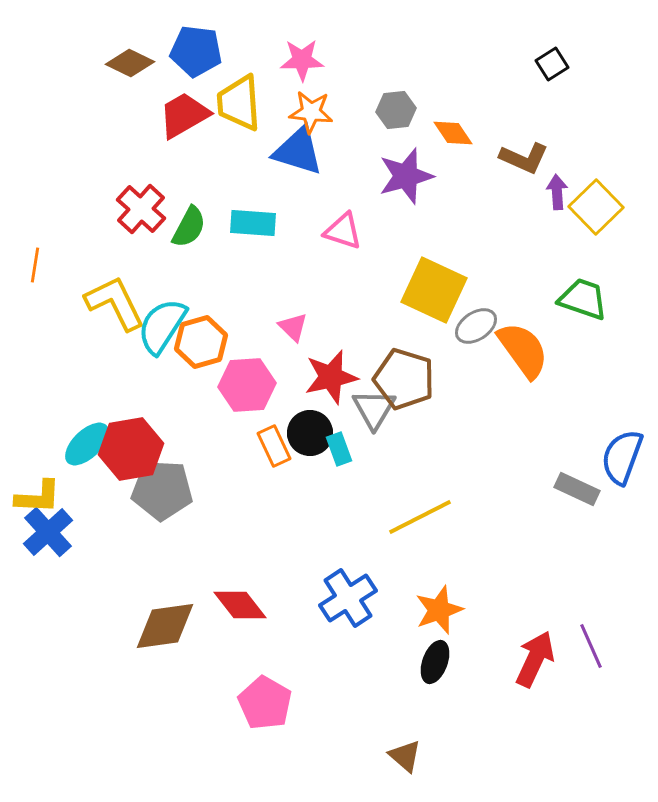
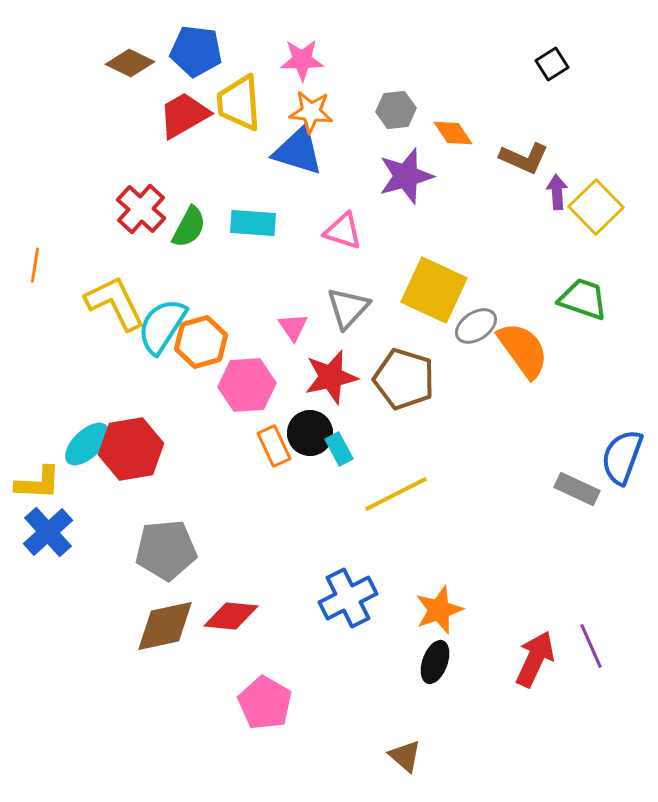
pink triangle at (293, 327): rotated 12 degrees clockwise
gray triangle at (374, 409): moved 26 px left, 101 px up; rotated 12 degrees clockwise
cyan rectangle at (339, 449): rotated 8 degrees counterclockwise
gray pentagon at (162, 490): moved 4 px right, 60 px down; rotated 8 degrees counterclockwise
yellow L-shape at (38, 497): moved 14 px up
yellow line at (420, 517): moved 24 px left, 23 px up
blue cross at (348, 598): rotated 6 degrees clockwise
red diamond at (240, 605): moved 9 px left, 11 px down; rotated 46 degrees counterclockwise
brown diamond at (165, 626): rotated 4 degrees counterclockwise
